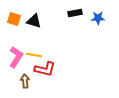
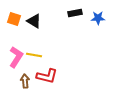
black triangle: rotated 14 degrees clockwise
red L-shape: moved 2 px right, 7 px down
